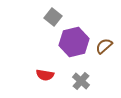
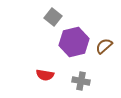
gray cross: rotated 30 degrees counterclockwise
